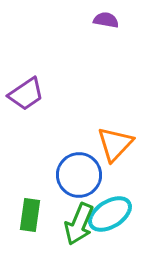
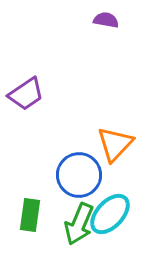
cyan ellipse: rotated 15 degrees counterclockwise
